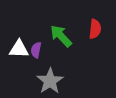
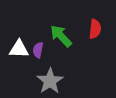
purple semicircle: moved 2 px right
